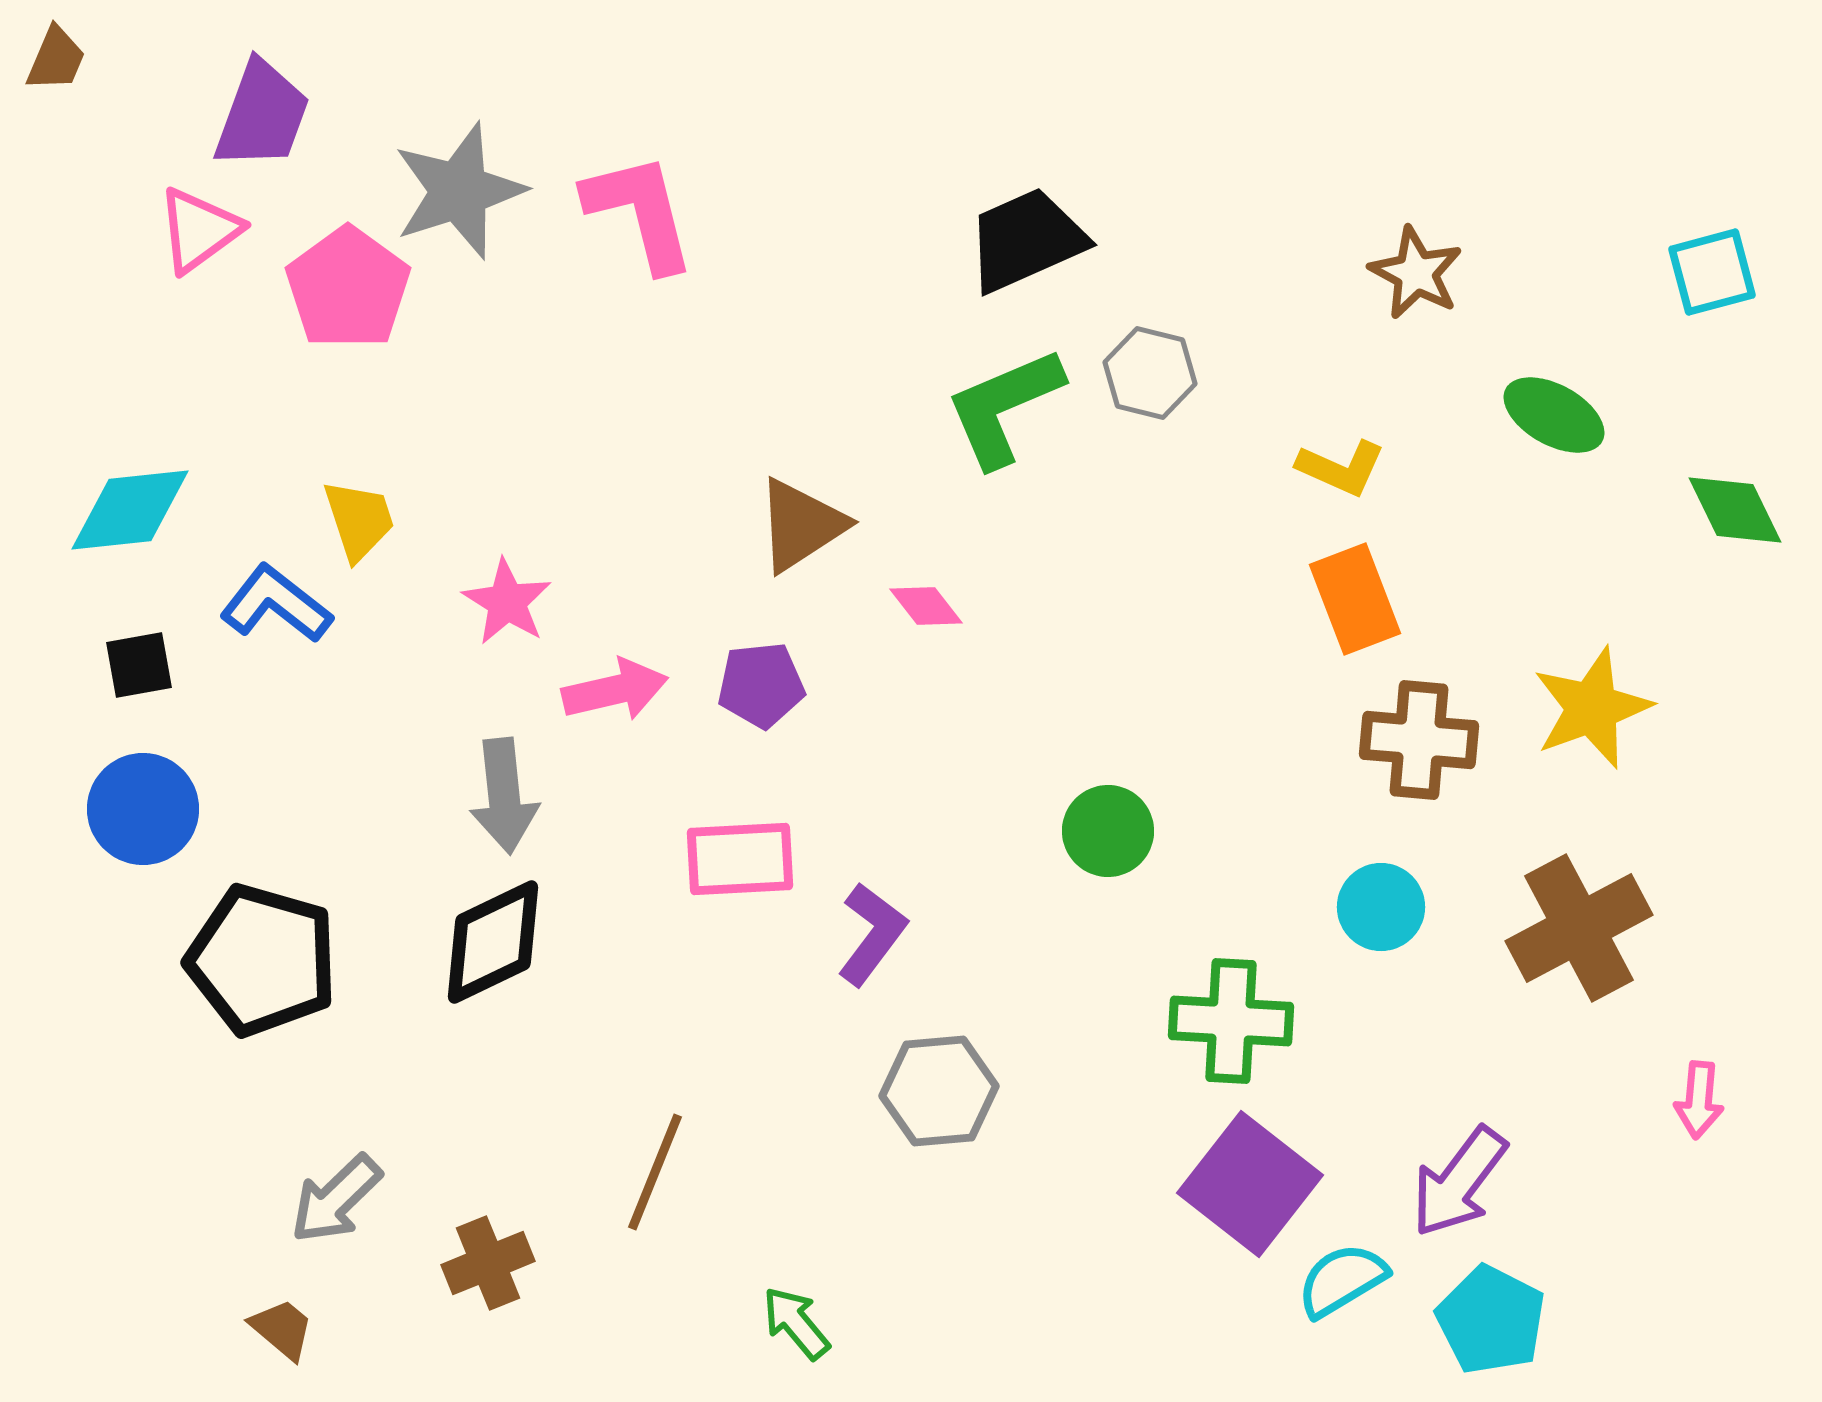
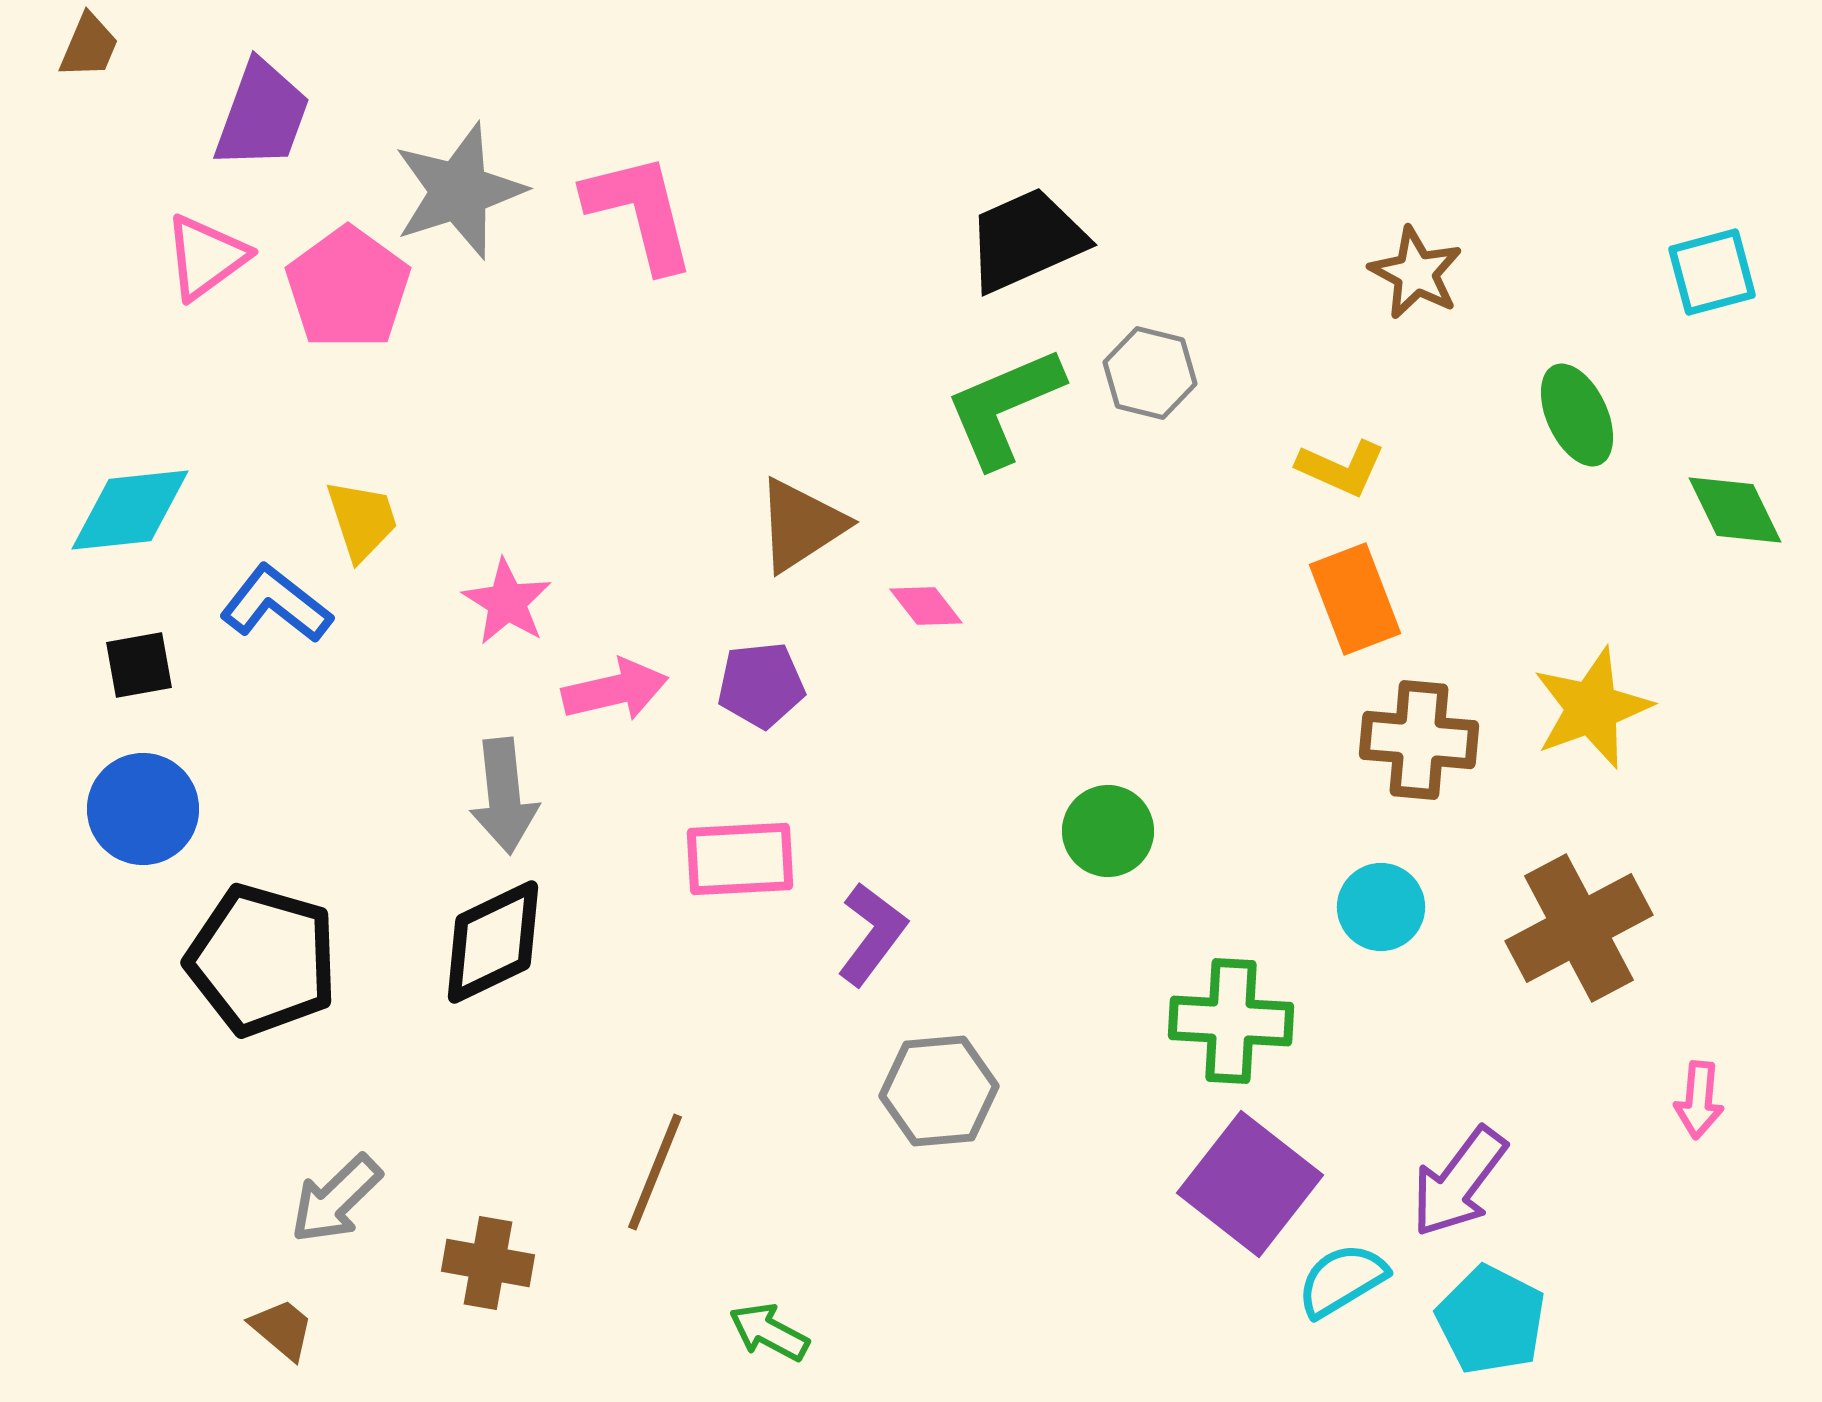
brown trapezoid at (56, 59): moved 33 px right, 13 px up
pink triangle at (199, 230): moved 7 px right, 27 px down
green ellipse at (1554, 415): moved 23 px right; rotated 36 degrees clockwise
yellow trapezoid at (359, 520): moved 3 px right
brown cross at (488, 1263): rotated 32 degrees clockwise
green arrow at (796, 1323): moved 27 px left, 9 px down; rotated 22 degrees counterclockwise
